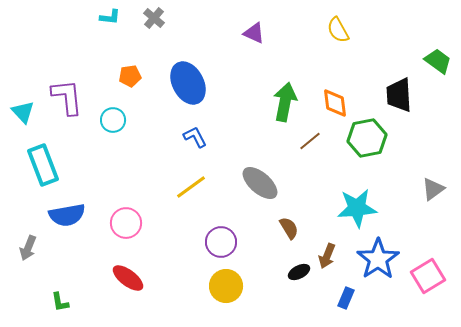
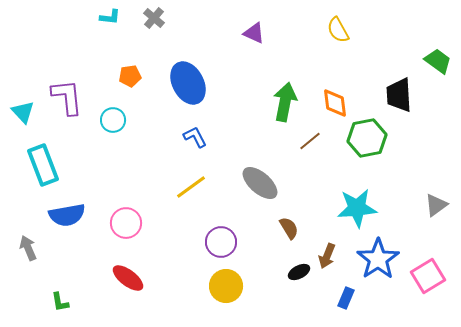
gray triangle: moved 3 px right, 16 px down
gray arrow: rotated 135 degrees clockwise
